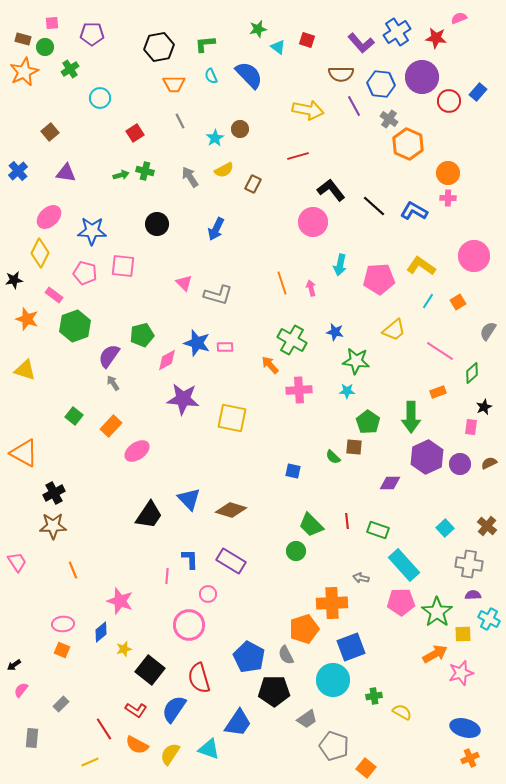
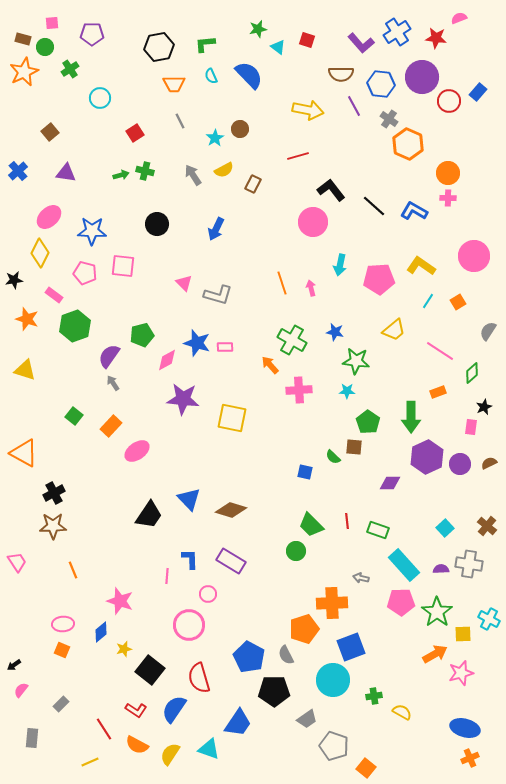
gray arrow at (190, 177): moved 3 px right, 2 px up
blue square at (293, 471): moved 12 px right, 1 px down
purple semicircle at (473, 595): moved 32 px left, 26 px up
